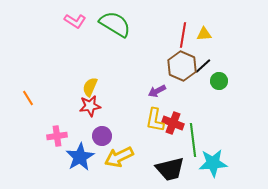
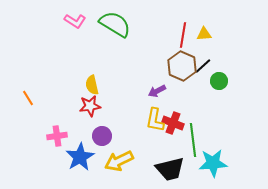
yellow semicircle: moved 2 px right, 2 px up; rotated 36 degrees counterclockwise
yellow arrow: moved 4 px down
